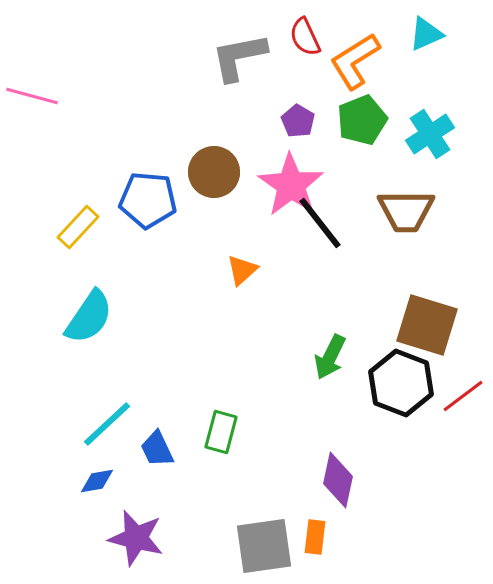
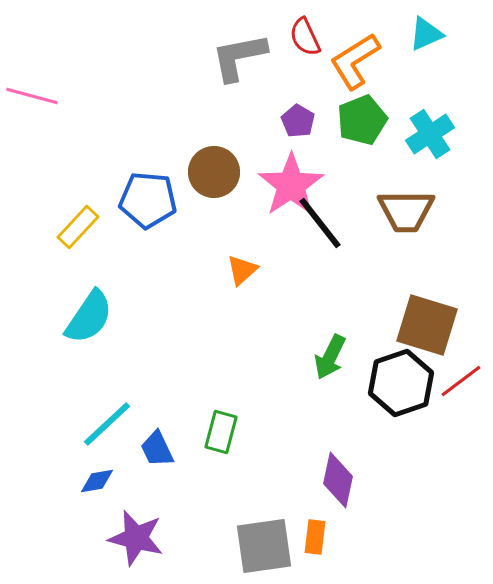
pink star: rotated 4 degrees clockwise
black hexagon: rotated 20 degrees clockwise
red line: moved 2 px left, 15 px up
